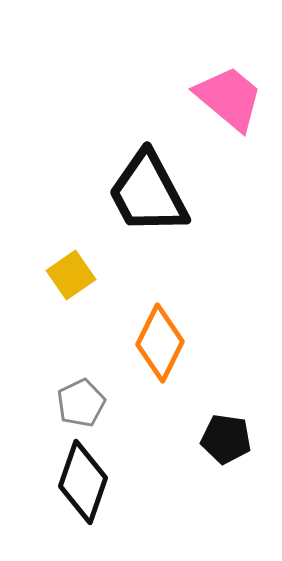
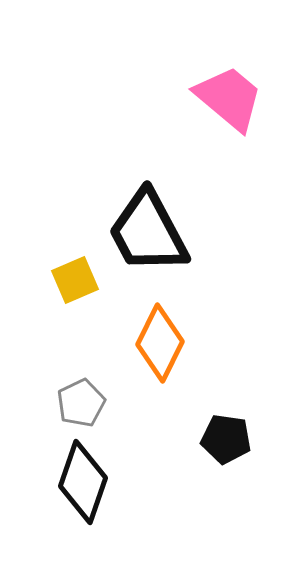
black trapezoid: moved 39 px down
yellow square: moved 4 px right, 5 px down; rotated 12 degrees clockwise
